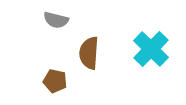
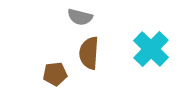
gray semicircle: moved 24 px right, 3 px up
brown pentagon: moved 7 px up; rotated 20 degrees counterclockwise
